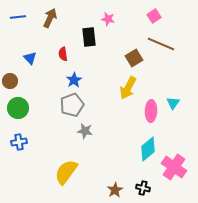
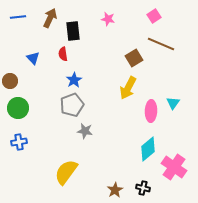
black rectangle: moved 16 px left, 6 px up
blue triangle: moved 3 px right
